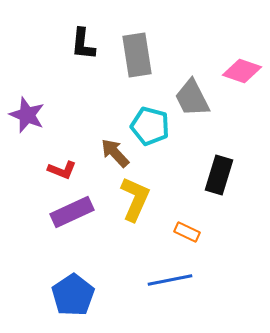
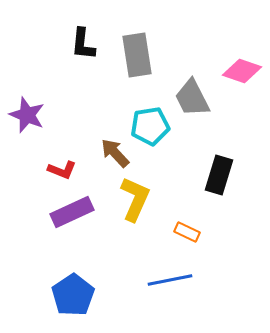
cyan pentagon: rotated 24 degrees counterclockwise
